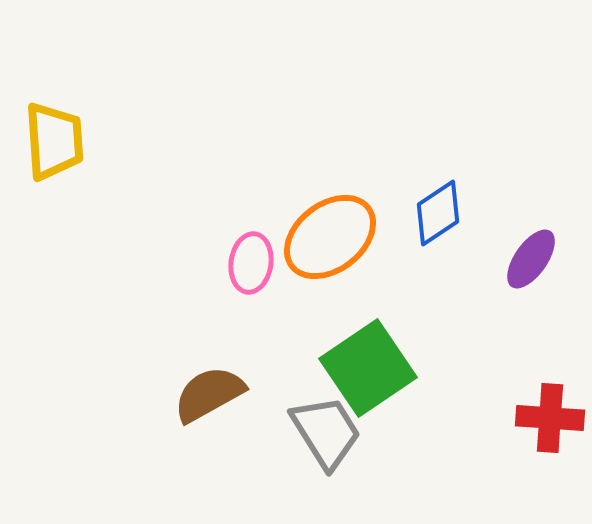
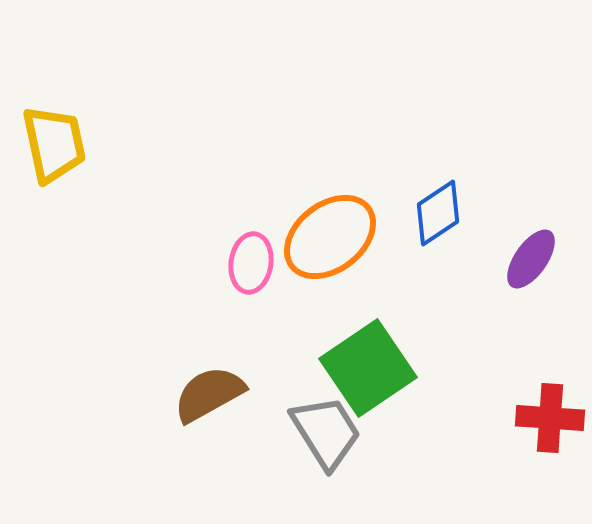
yellow trapezoid: moved 3 px down; rotated 8 degrees counterclockwise
